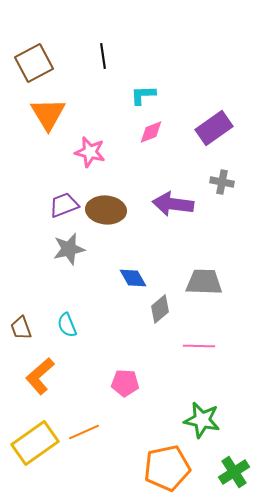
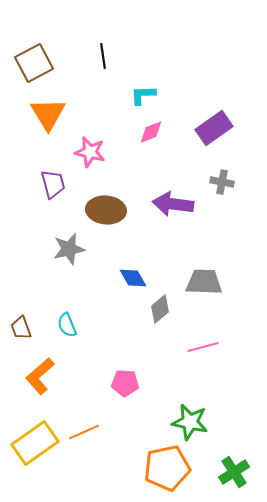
purple trapezoid: moved 11 px left, 21 px up; rotated 96 degrees clockwise
pink line: moved 4 px right, 1 px down; rotated 16 degrees counterclockwise
green star: moved 12 px left, 2 px down
